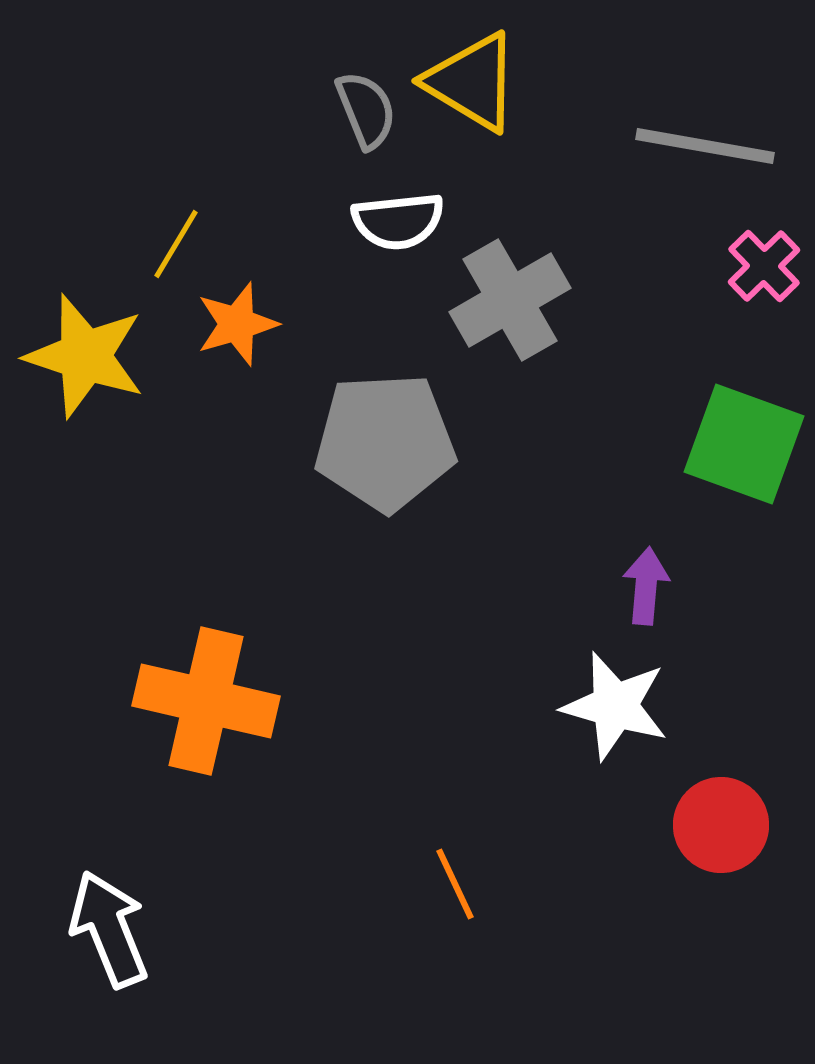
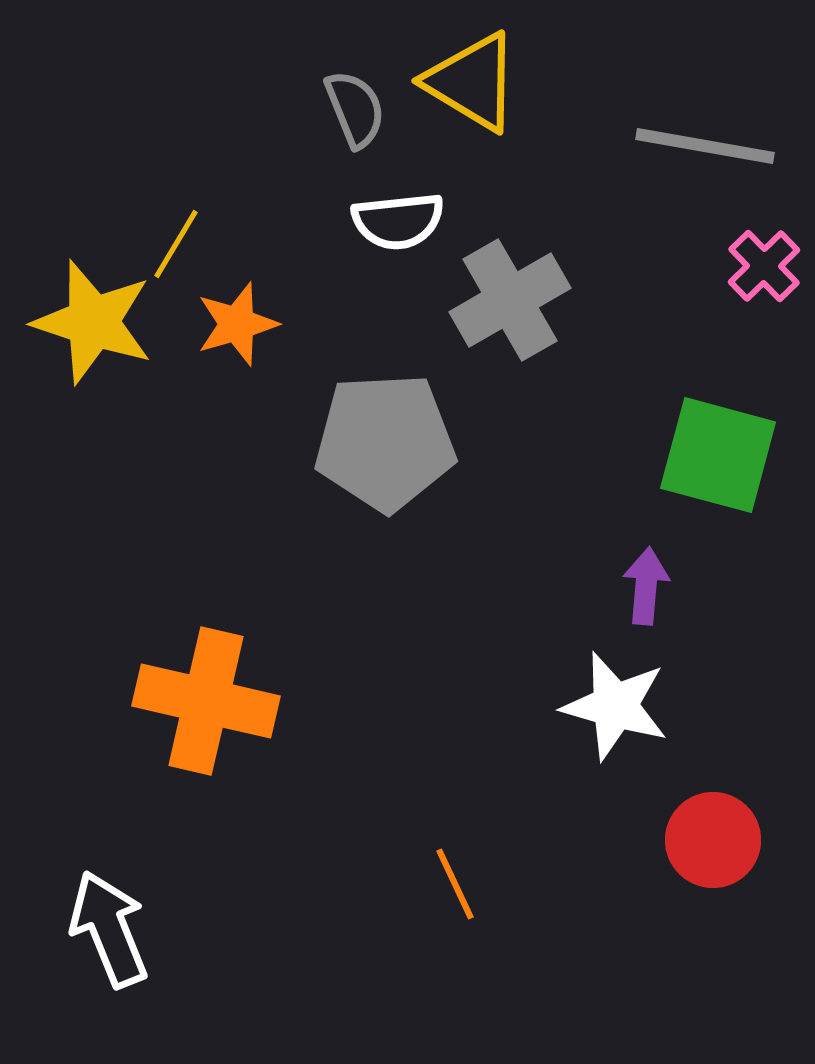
gray semicircle: moved 11 px left, 1 px up
yellow star: moved 8 px right, 34 px up
green square: moved 26 px left, 11 px down; rotated 5 degrees counterclockwise
red circle: moved 8 px left, 15 px down
